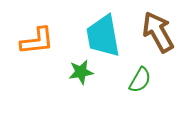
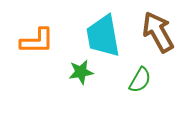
orange L-shape: rotated 6 degrees clockwise
